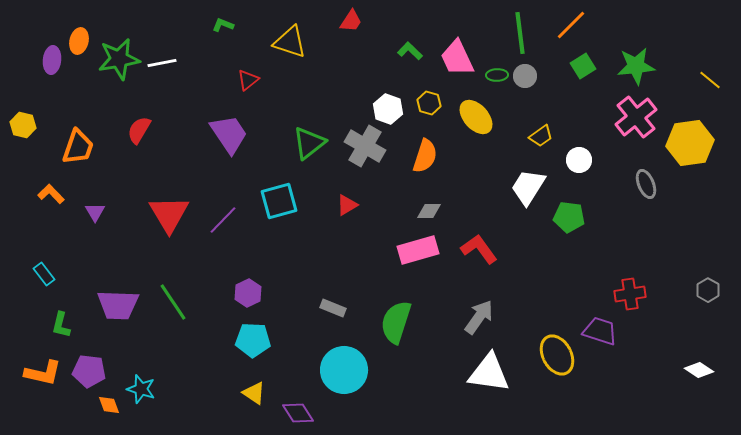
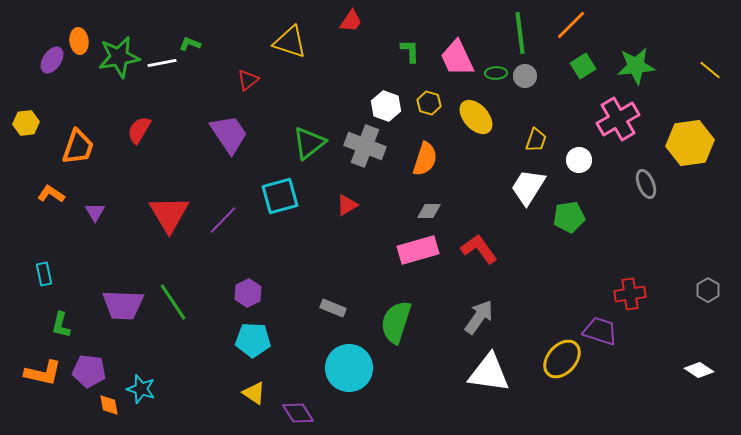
green L-shape at (223, 25): moved 33 px left, 19 px down
orange ellipse at (79, 41): rotated 20 degrees counterclockwise
green L-shape at (410, 51): rotated 45 degrees clockwise
green star at (119, 59): moved 2 px up
purple ellipse at (52, 60): rotated 28 degrees clockwise
green ellipse at (497, 75): moved 1 px left, 2 px up
yellow line at (710, 80): moved 10 px up
white hexagon at (388, 109): moved 2 px left, 3 px up
pink cross at (636, 117): moved 18 px left, 2 px down; rotated 9 degrees clockwise
yellow hexagon at (23, 125): moved 3 px right, 2 px up; rotated 20 degrees counterclockwise
yellow trapezoid at (541, 136): moved 5 px left, 4 px down; rotated 35 degrees counterclockwise
gray cross at (365, 146): rotated 9 degrees counterclockwise
orange semicircle at (425, 156): moved 3 px down
orange L-shape at (51, 194): rotated 12 degrees counterclockwise
cyan square at (279, 201): moved 1 px right, 5 px up
green pentagon at (569, 217): rotated 16 degrees counterclockwise
cyan rectangle at (44, 274): rotated 25 degrees clockwise
purple trapezoid at (118, 305): moved 5 px right
yellow ellipse at (557, 355): moved 5 px right, 4 px down; rotated 69 degrees clockwise
cyan circle at (344, 370): moved 5 px right, 2 px up
orange diamond at (109, 405): rotated 10 degrees clockwise
